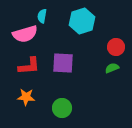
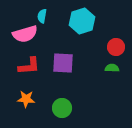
green semicircle: rotated 24 degrees clockwise
orange star: moved 2 px down
